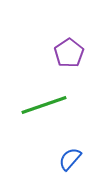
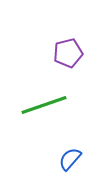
purple pentagon: moved 1 px left; rotated 20 degrees clockwise
